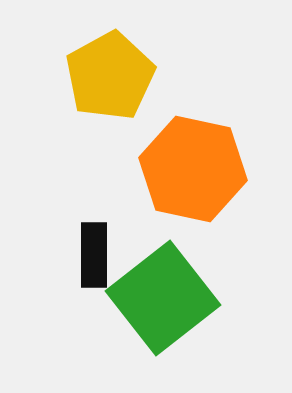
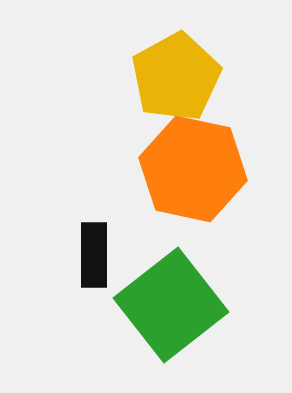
yellow pentagon: moved 66 px right, 1 px down
green square: moved 8 px right, 7 px down
